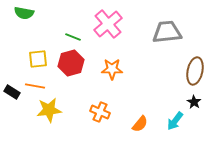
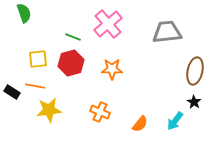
green semicircle: rotated 120 degrees counterclockwise
